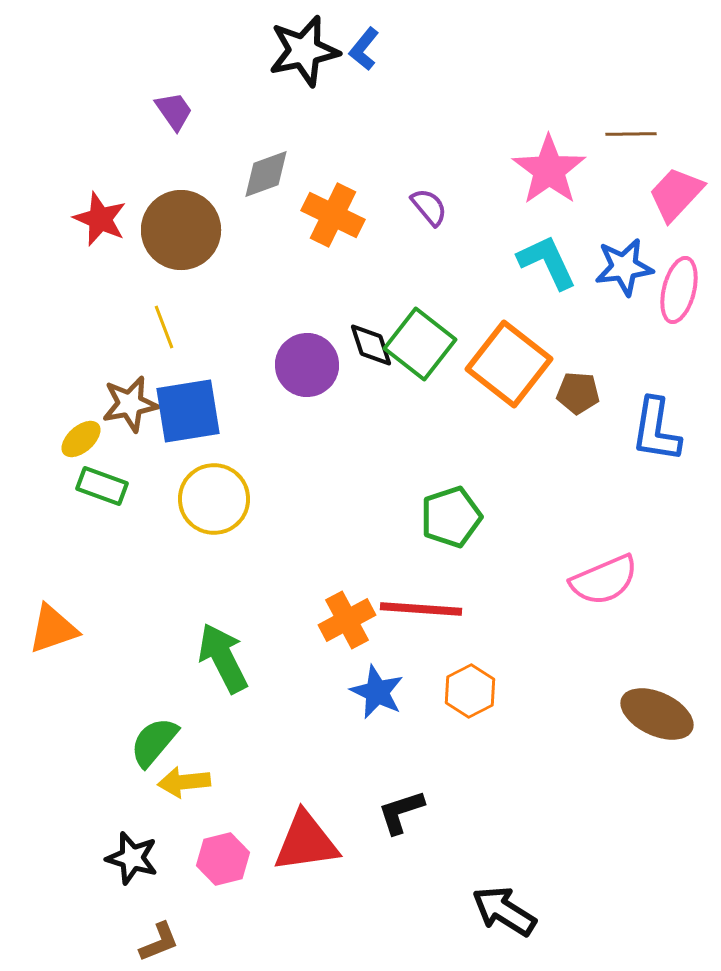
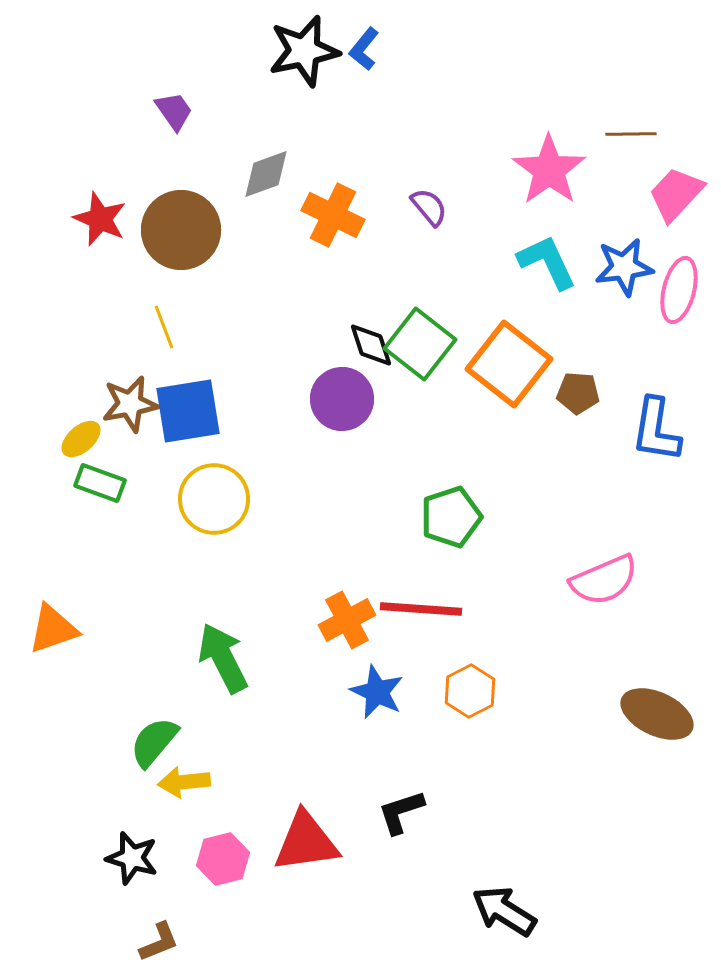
purple circle at (307, 365): moved 35 px right, 34 px down
green rectangle at (102, 486): moved 2 px left, 3 px up
